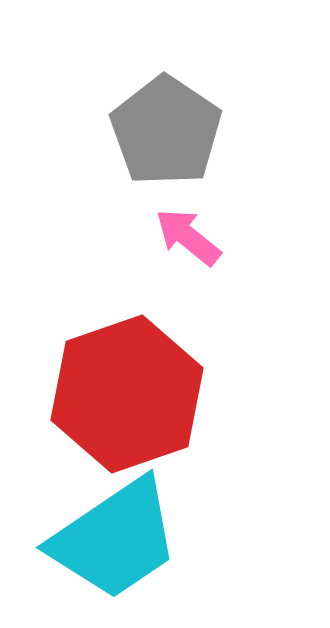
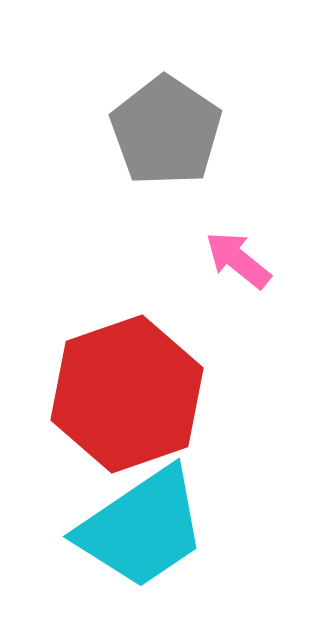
pink arrow: moved 50 px right, 23 px down
cyan trapezoid: moved 27 px right, 11 px up
